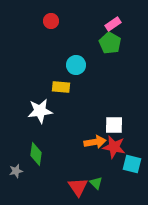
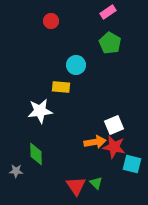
pink rectangle: moved 5 px left, 12 px up
white square: rotated 24 degrees counterclockwise
green diamond: rotated 10 degrees counterclockwise
gray star: rotated 16 degrees clockwise
red triangle: moved 2 px left, 1 px up
